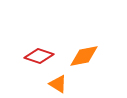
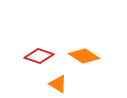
orange diamond: rotated 44 degrees clockwise
